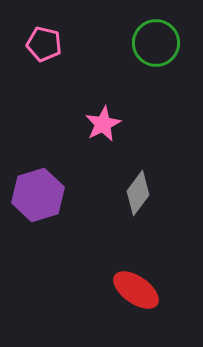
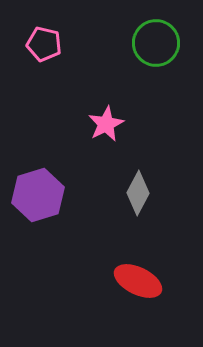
pink star: moved 3 px right
gray diamond: rotated 9 degrees counterclockwise
red ellipse: moved 2 px right, 9 px up; rotated 9 degrees counterclockwise
